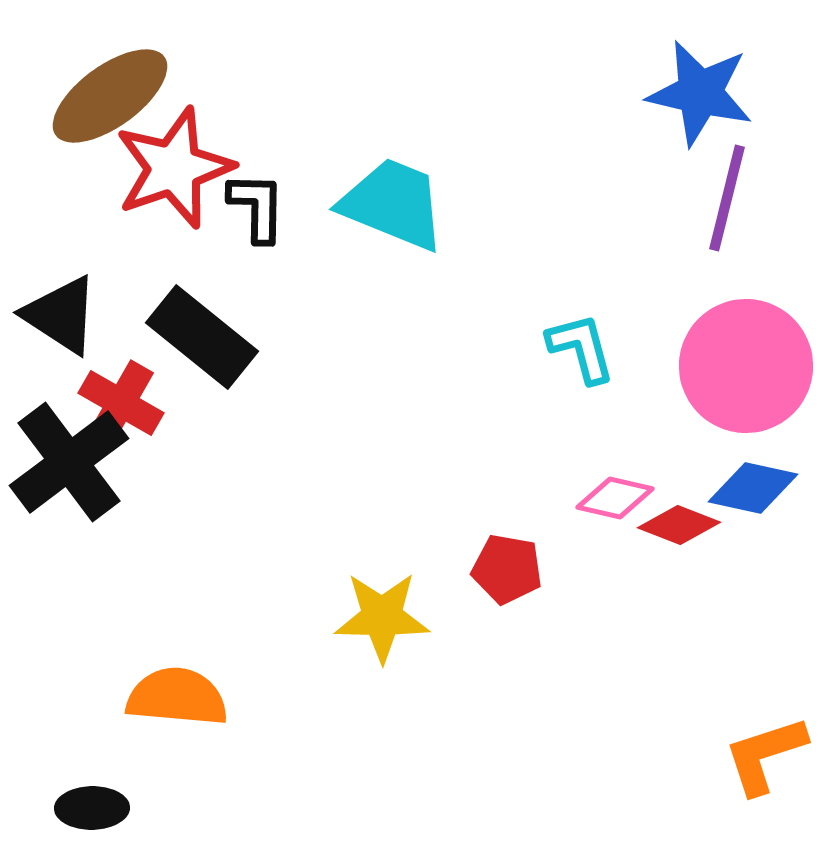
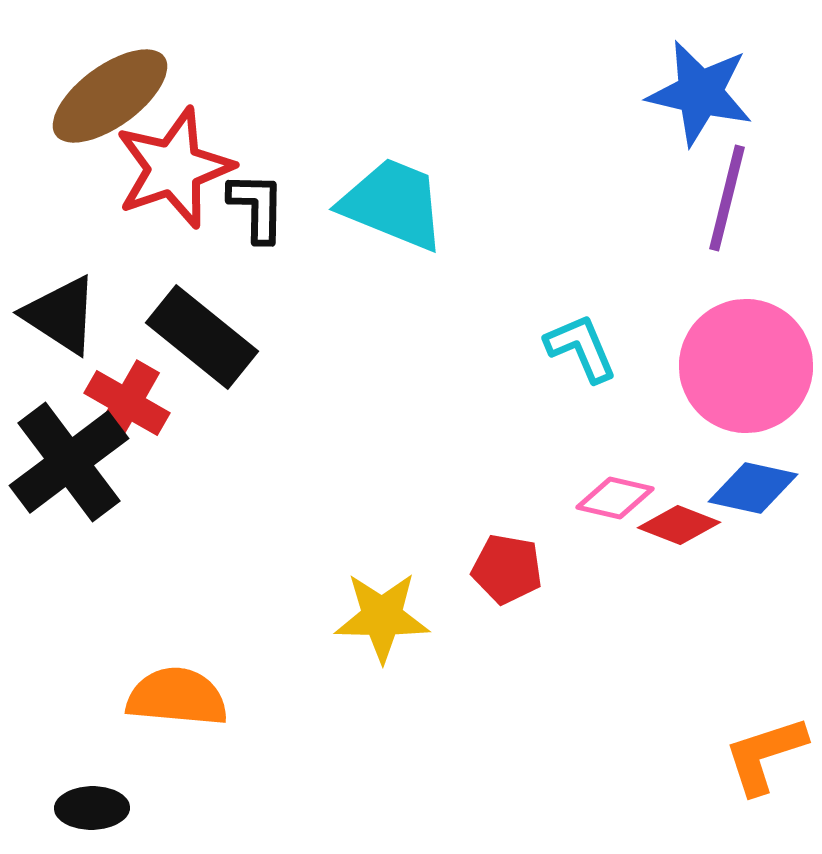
cyan L-shape: rotated 8 degrees counterclockwise
red cross: moved 6 px right
